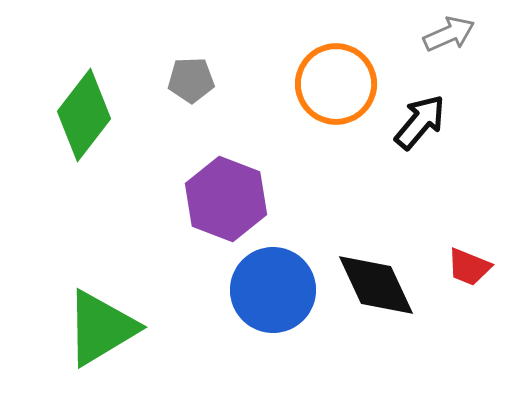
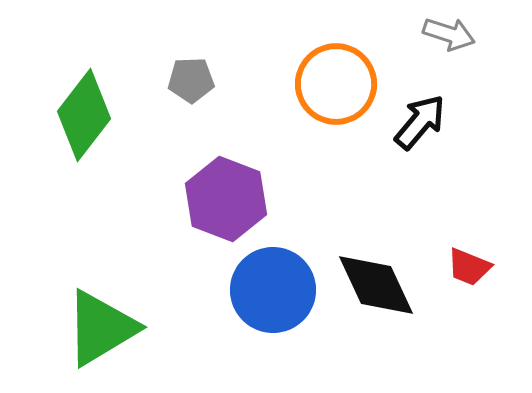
gray arrow: rotated 42 degrees clockwise
